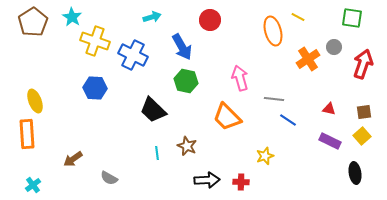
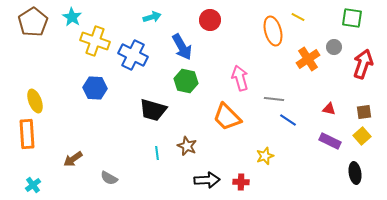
black trapezoid: rotated 28 degrees counterclockwise
